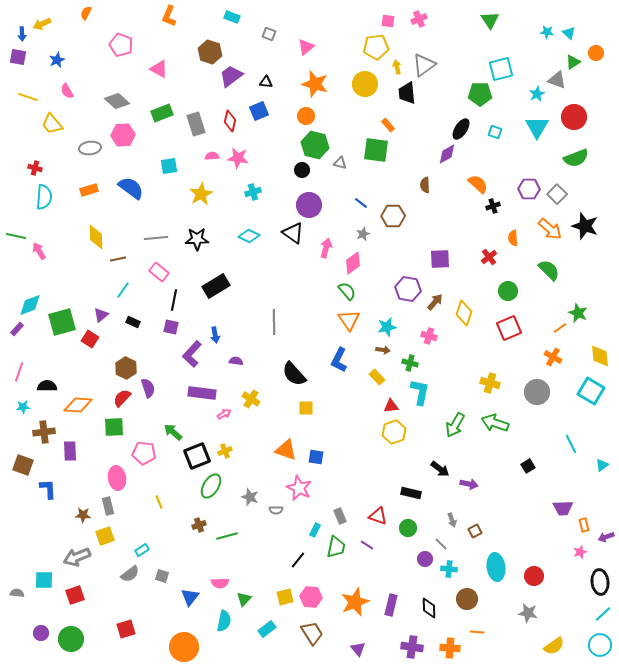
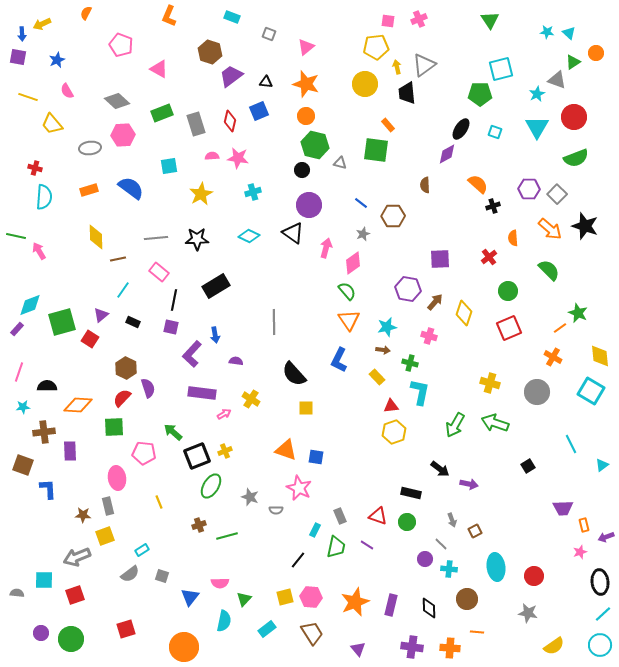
orange star at (315, 84): moved 9 px left
green circle at (408, 528): moved 1 px left, 6 px up
